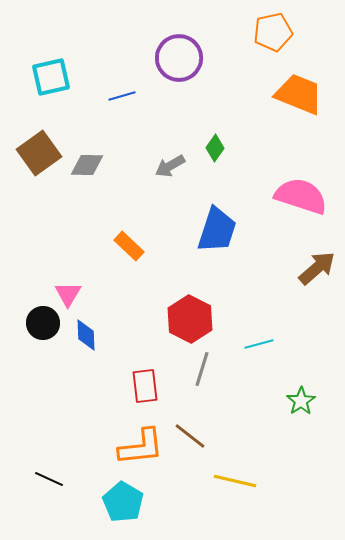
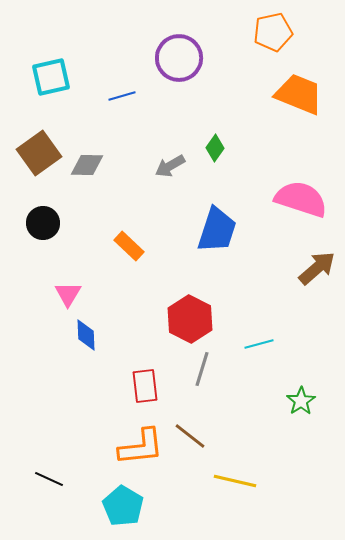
pink semicircle: moved 3 px down
black circle: moved 100 px up
cyan pentagon: moved 4 px down
